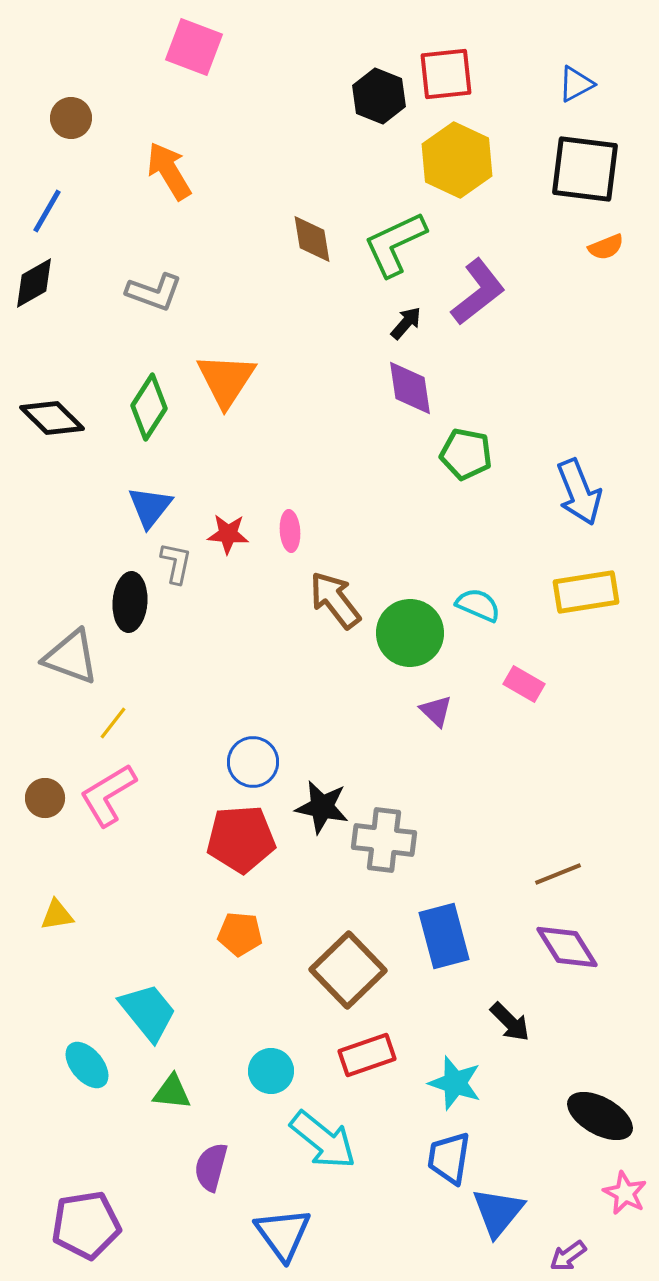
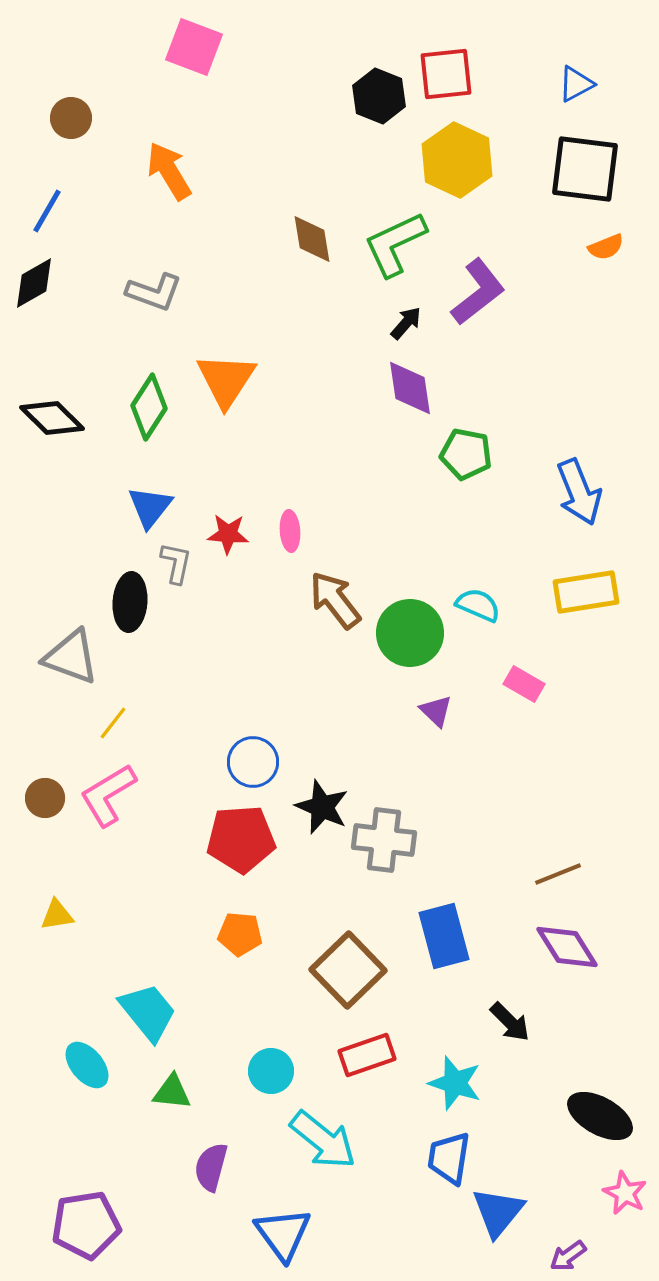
black star at (322, 807): rotated 12 degrees clockwise
